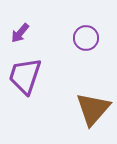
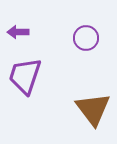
purple arrow: moved 2 px left, 1 px up; rotated 50 degrees clockwise
brown triangle: rotated 18 degrees counterclockwise
